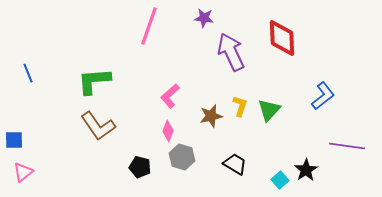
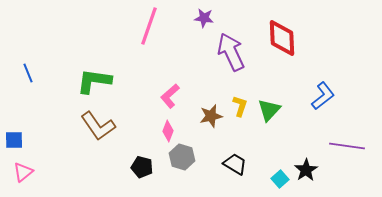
green L-shape: rotated 12 degrees clockwise
black pentagon: moved 2 px right
cyan square: moved 1 px up
